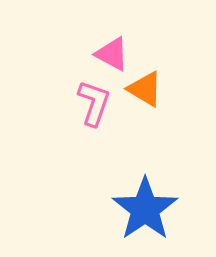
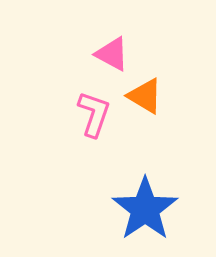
orange triangle: moved 7 px down
pink L-shape: moved 11 px down
